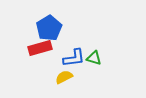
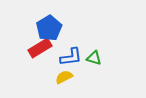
red rectangle: rotated 15 degrees counterclockwise
blue L-shape: moved 3 px left, 1 px up
